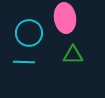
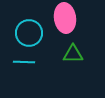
green triangle: moved 1 px up
